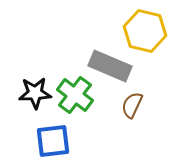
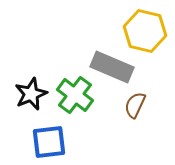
gray rectangle: moved 2 px right, 1 px down
black star: moved 4 px left, 1 px down; rotated 20 degrees counterclockwise
brown semicircle: moved 3 px right
blue square: moved 4 px left, 1 px down
